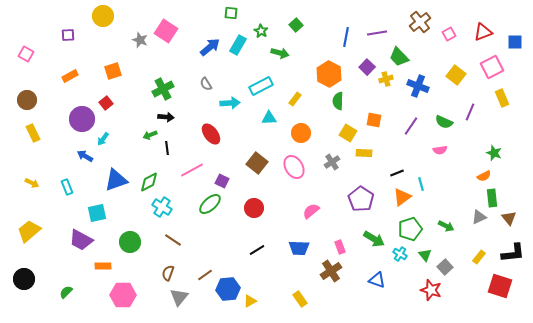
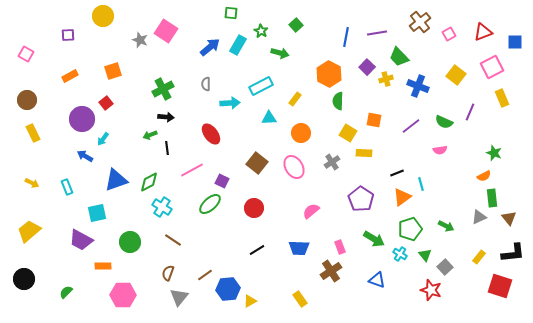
gray semicircle at (206, 84): rotated 32 degrees clockwise
purple line at (411, 126): rotated 18 degrees clockwise
